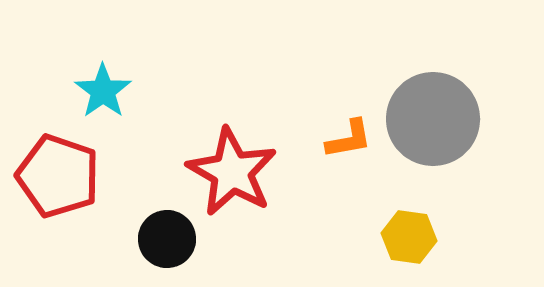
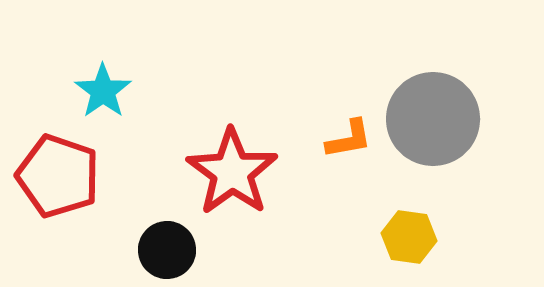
red star: rotated 6 degrees clockwise
black circle: moved 11 px down
